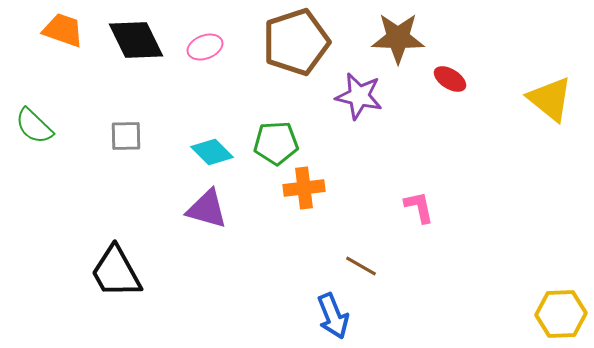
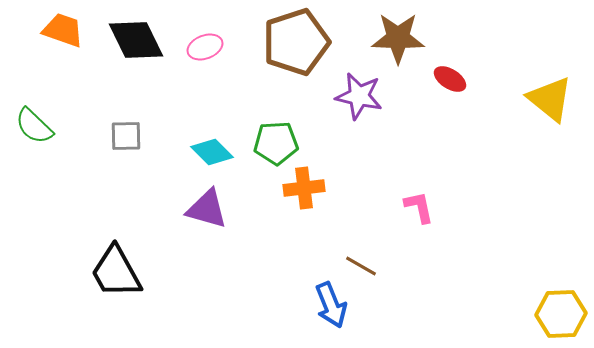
blue arrow: moved 2 px left, 11 px up
